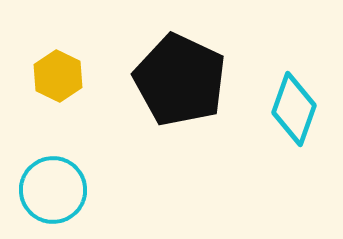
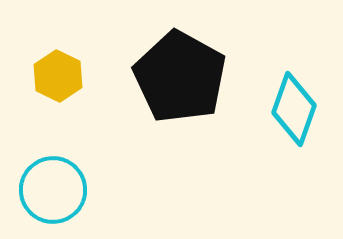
black pentagon: moved 3 px up; rotated 4 degrees clockwise
